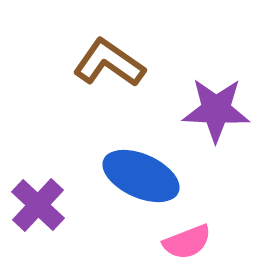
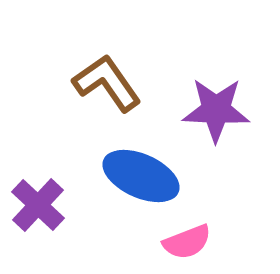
brown L-shape: moved 2 px left, 20 px down; rotated 20 degrees clockwise
